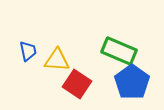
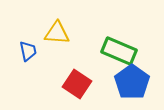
yellow triangle: moved 27 px up
